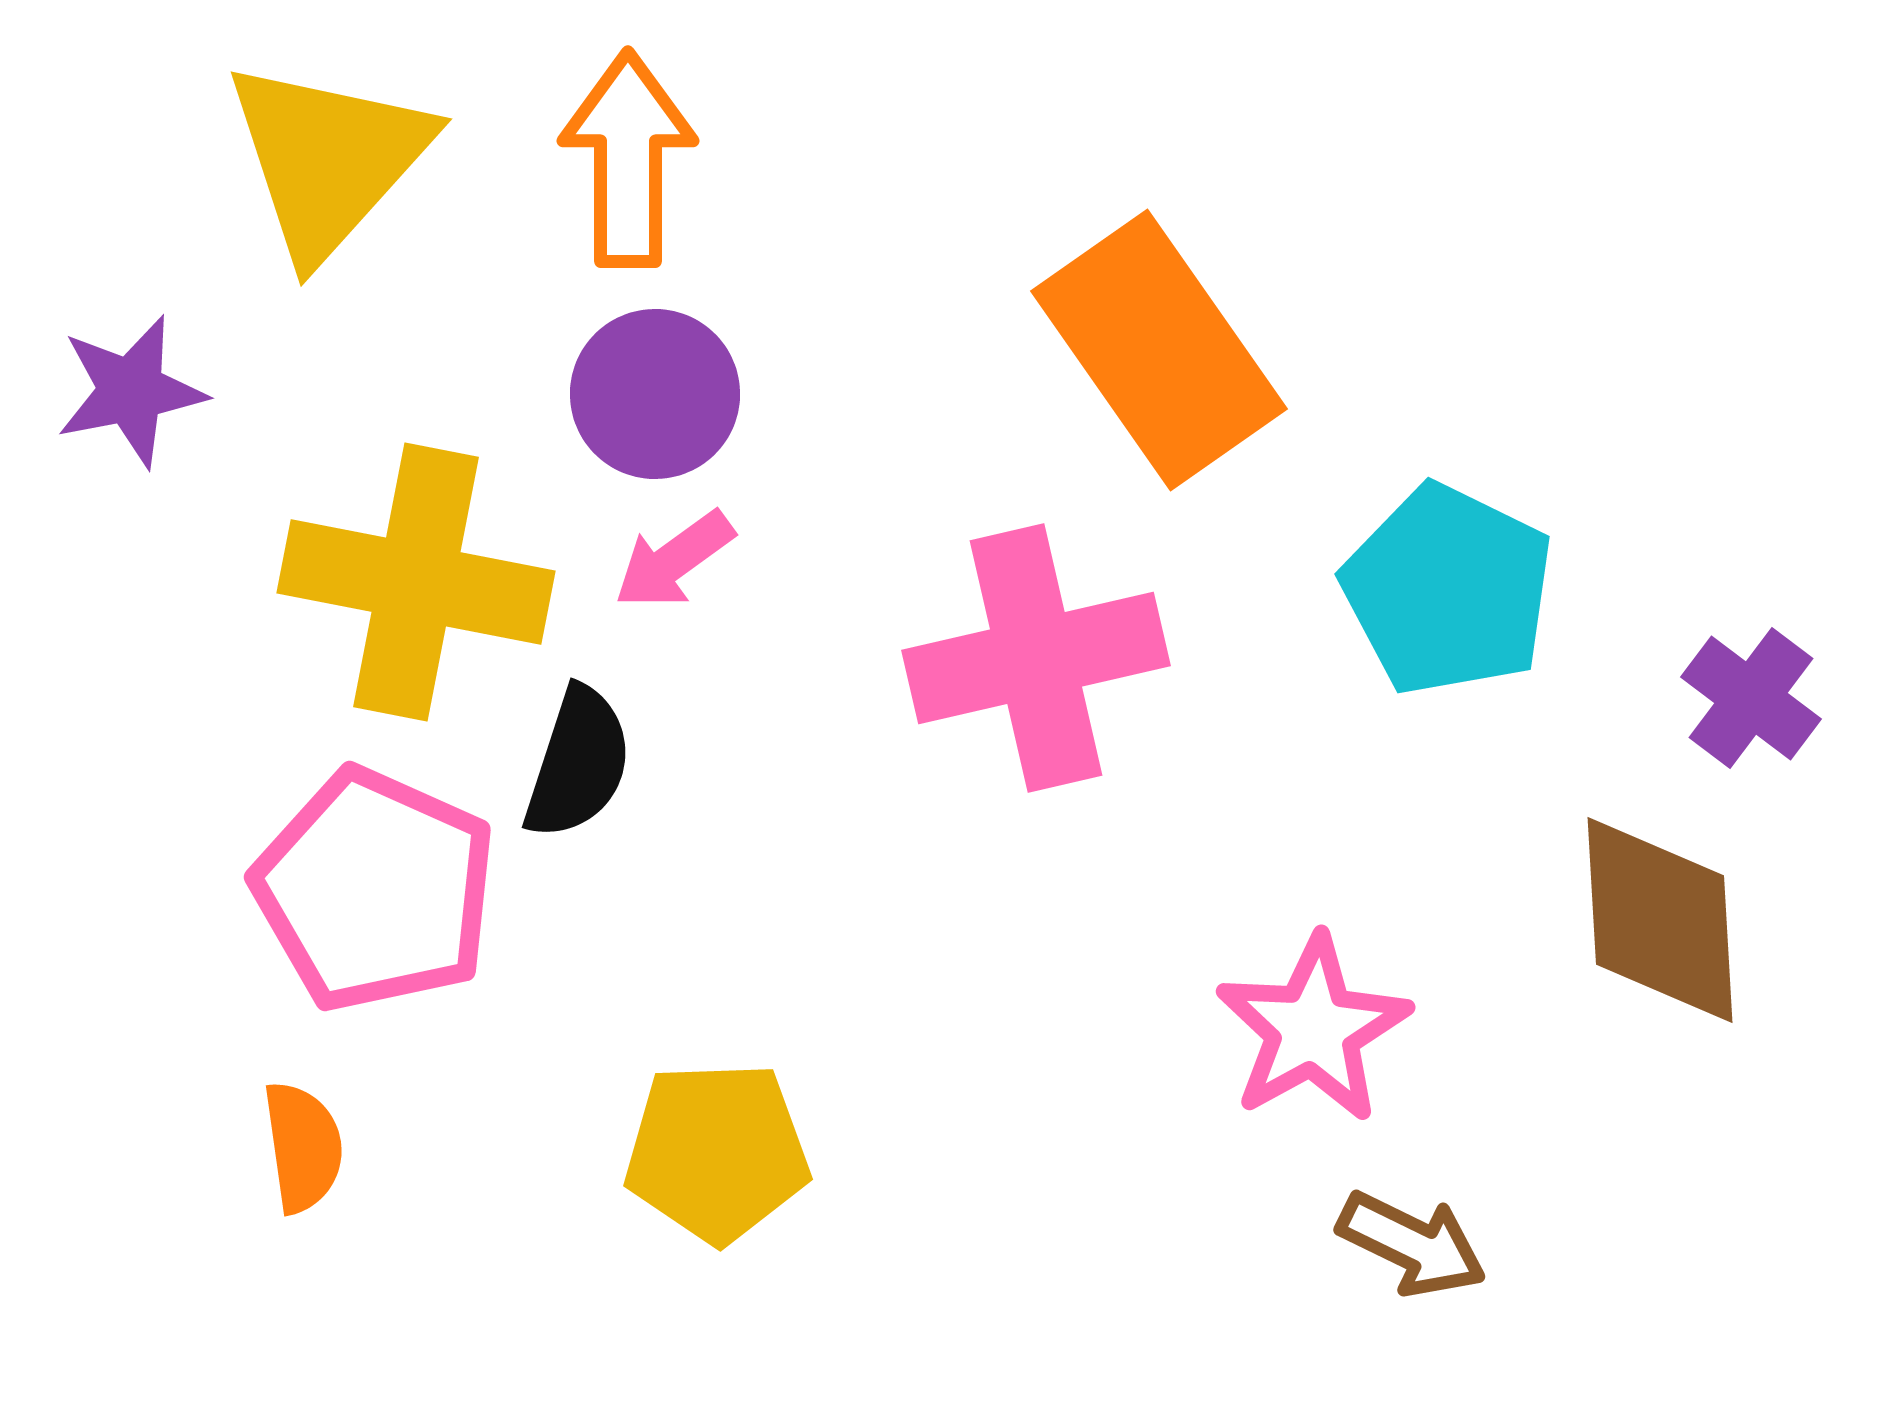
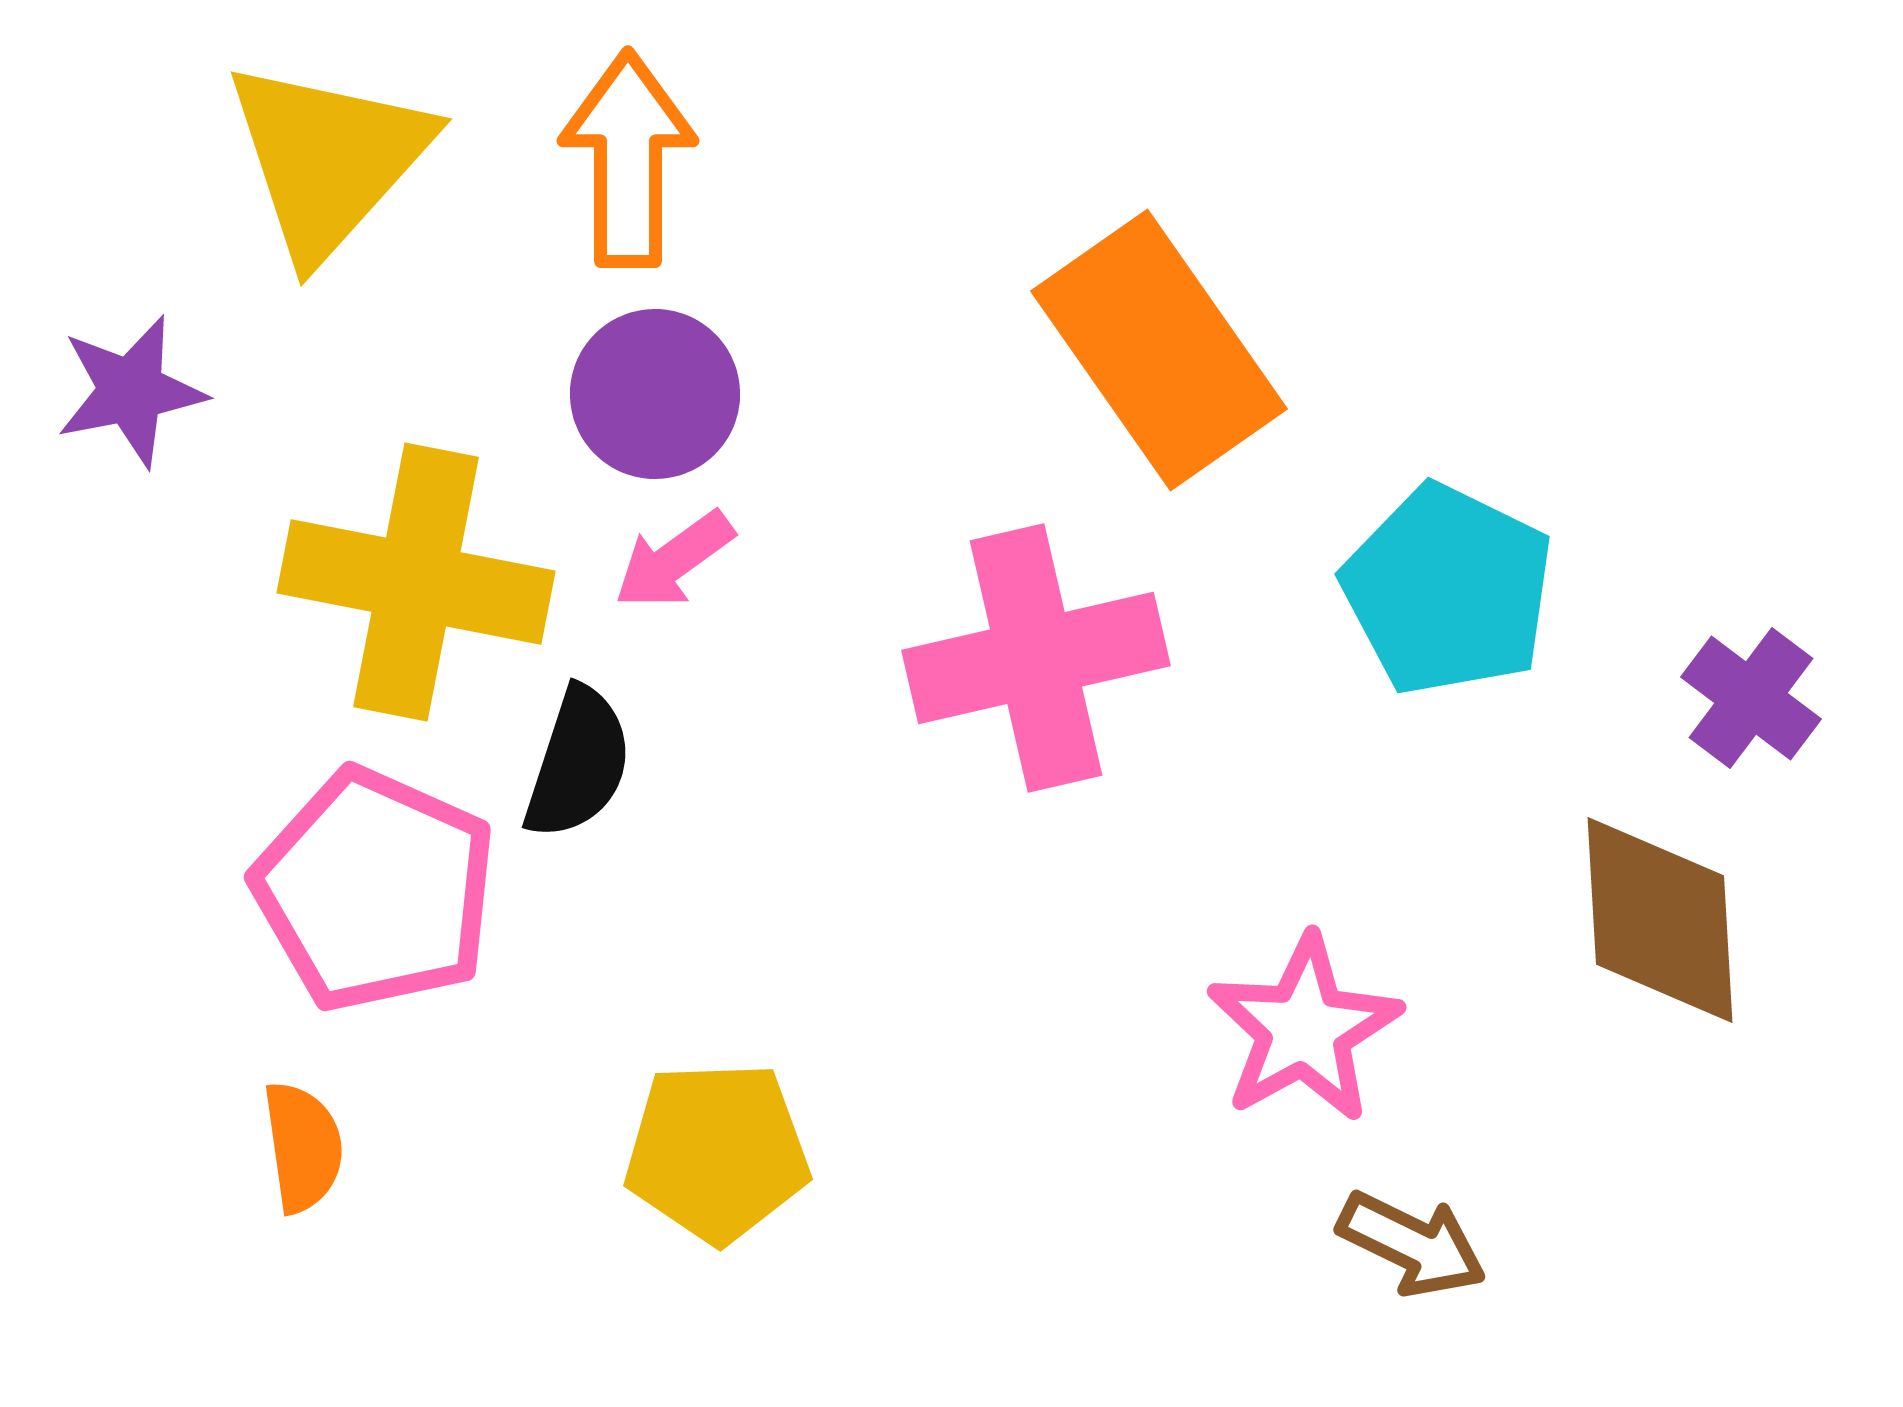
pink star: moved 9 px left
